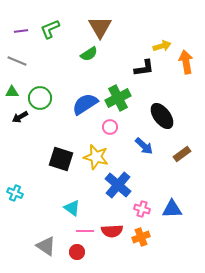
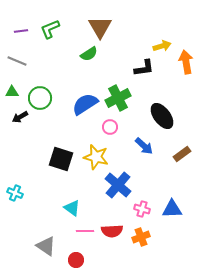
red circle: moved 1 px left, 8 px down
